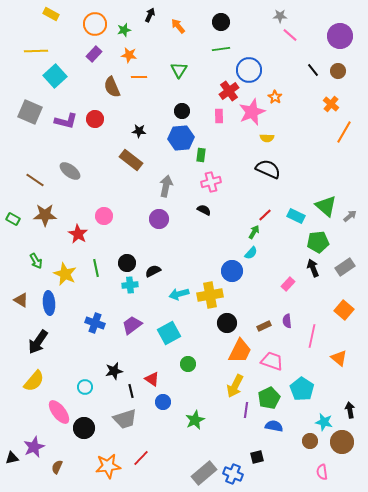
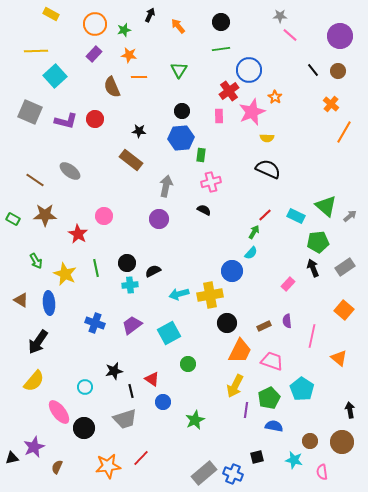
cyan star at (324, 422): moved 30 px left, 38 px down
